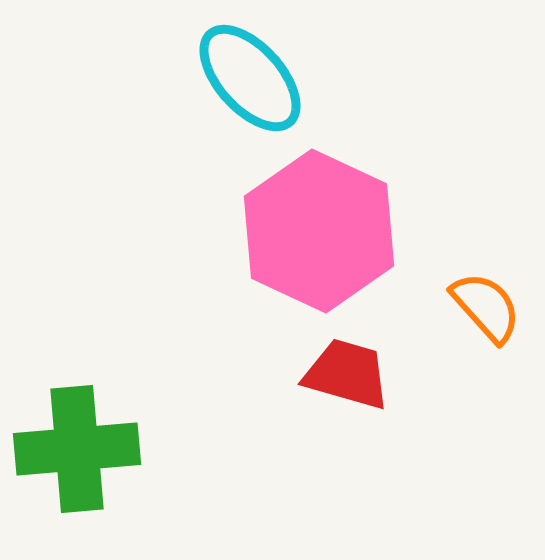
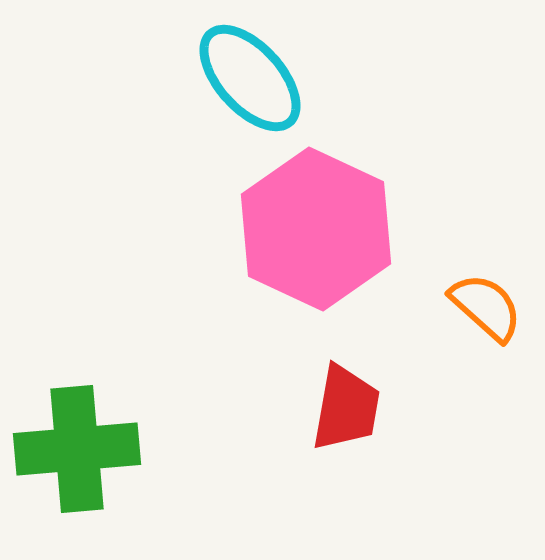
pink hexagon: moved 3 px left, 2 px up
orange semicircle: rotated 6 degrees counterclockwise
red trapezoid: moved 1 px left, 34 px down; rotated 84 degrees clockwise
